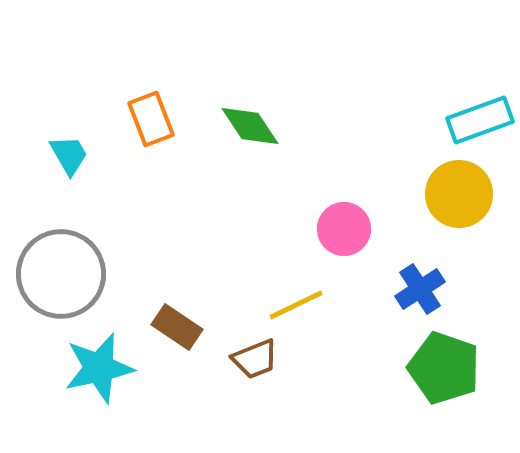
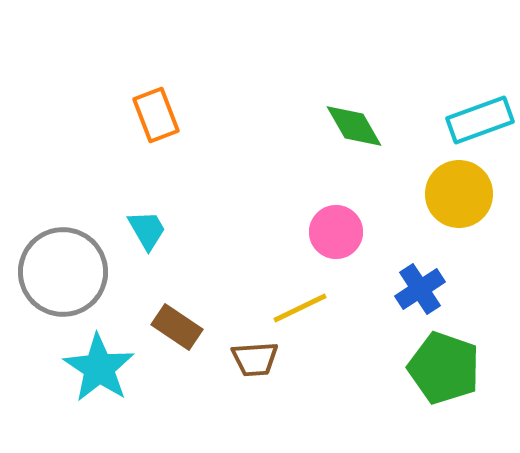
orange rectangle: moved 5 px right, 4 px up
green diamond: moved 104 px right; rotated 4 degrees clockwise
cyan trapezoid: moved 78 px right, 75 px down
pink circle: moved 8 px left, 3 px down
gray circle: moved 2 px right, 2 px up
yellow line: moved 4 px right, 3 px down
brown trapezoid: rotated 18 degrees clockwise
cyan star: rotated 26 degrees counterclockwise
